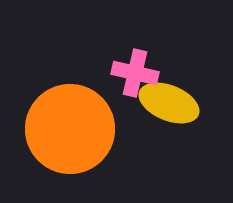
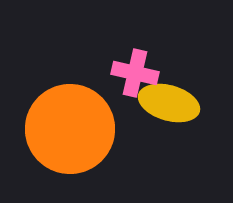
yellow ellipse: rotated 6 degrees counterclockwise
